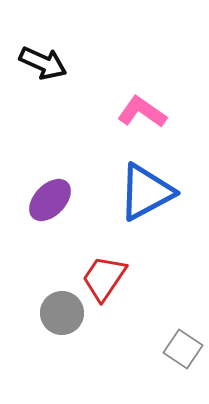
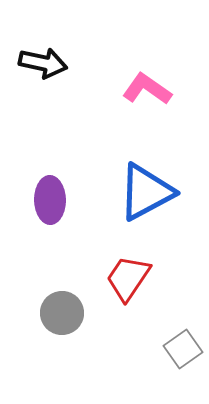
black arrow: rotated 12 degrees counterclockwise
pink L-shape: moved 5 px right, 23 px up
purple ellipse: rotated 45 degrees counterclockwise
red trapezoid: moved 24 px right
gray square: rotated 21 degrees clockwise
